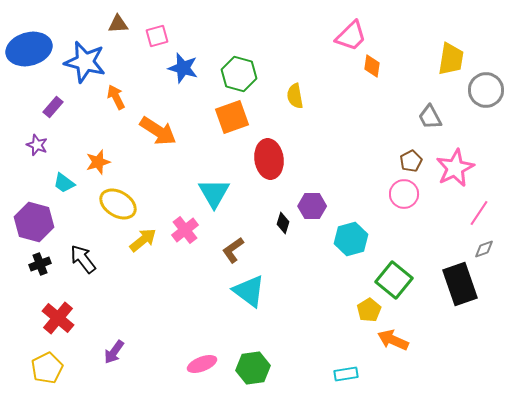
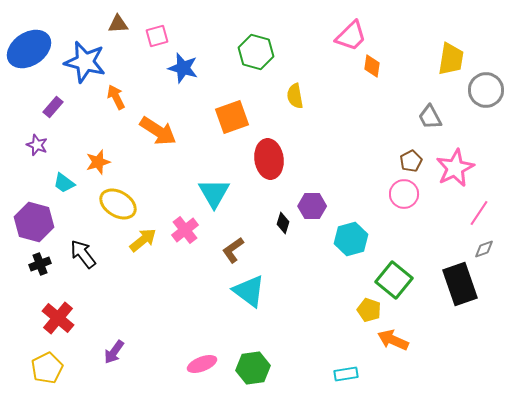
blue ellipse at (29, 49): rotated 18 degrees counterclockwise
green hexagon at (239, 74): moved 17 px right, 22 px up
black arrow at (83, 259): moved 5 px up
yellow pentagon at (369, 310): rotated 20 degrees counterclockwise
